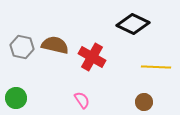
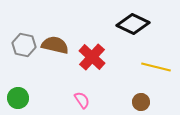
gray hexagon: moved 2 px right, 2 px up
red cross: rotated 12 degrees clockwise
yellow line: rotated 12 degrees clockwise
green circle: moved 2 px right
brown circle: moved 3 px left
